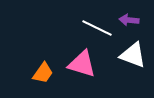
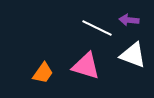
pink triangle: moved 4 px right, 2 px down
